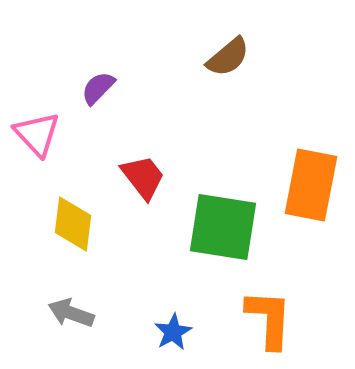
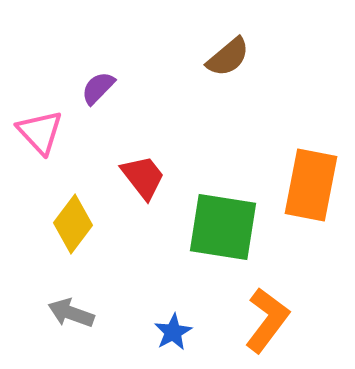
pink triangle: moved 3 px right, 2 px up
yellow diamond: rotated 30 degrees clockwise
orange L-shape: moved 2 px left, 1 px down; rotated 34 degrees clockwise
